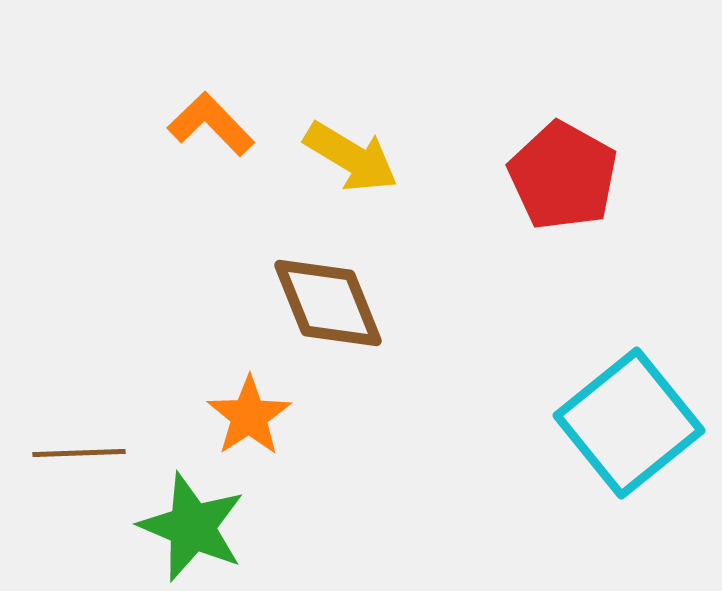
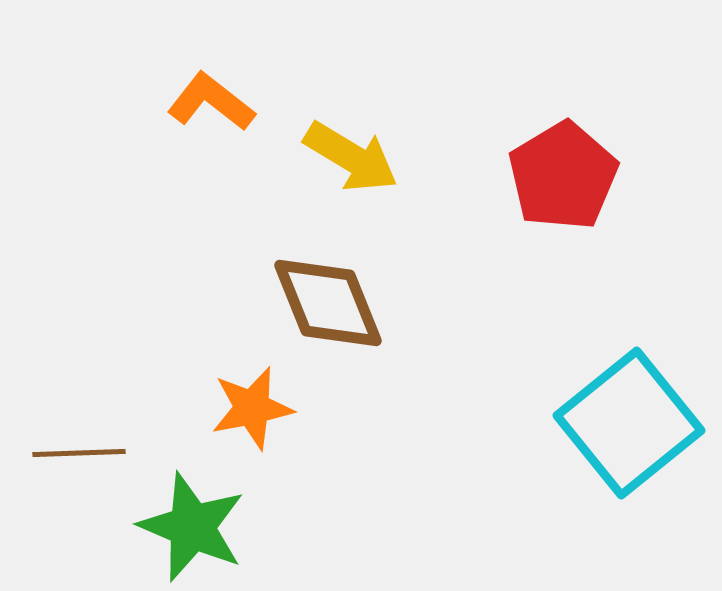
orange L-shape: moved 22 px up; rotated 8 degrees counterclockwise
red pentagon: rotated 12 degrees clockwise
orange star: moved 3 px right, 8 px up; rotated 22 degrees clockwise
